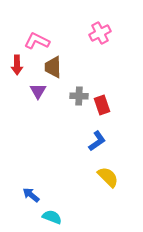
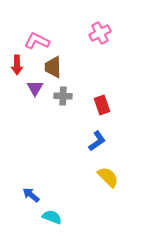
purple triangle: moved 3 px left, 3 px up
gray cross: moved 16 px left
